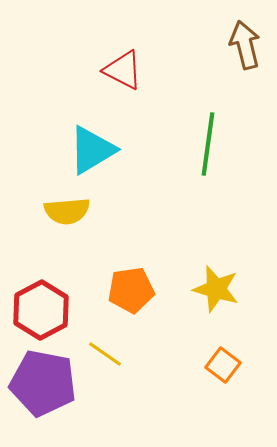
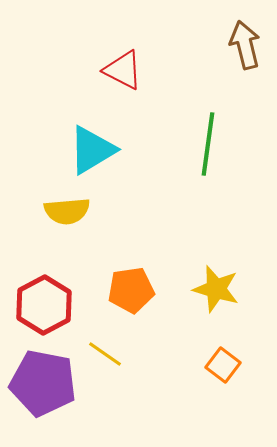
red hexagon: moved 3 px right, 5 px up
